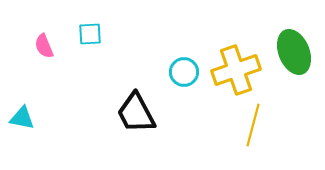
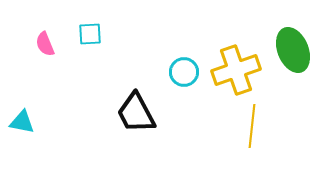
pink semicircle: moved 1 px right, 2 px up
green ellipse: moved 1 px left, 2 px up
cyan triangle: moved 4 px down
yellow line: moved 1 px left, 1 px down; rotated 9 degrees counterclockwise
